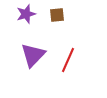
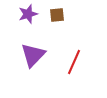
purple star: moved 2 px right
red line: moved 6 px right, 2 px down
